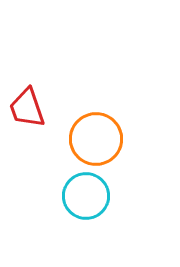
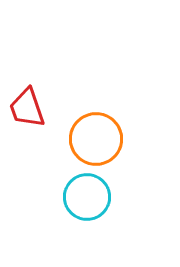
cyan circle: moved 1 px right, 1 px down
